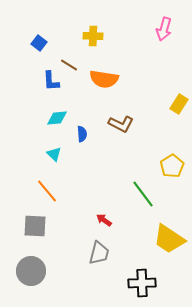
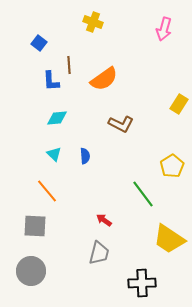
yellow cross: moved 14 px up; rotated 18 degrees clockwise
brown line: rotated 54 degrees clockwise
orange semicircle: rotated 44 degrees counterclockwise
blue semicircle: moved 3 px right, 22 px down
